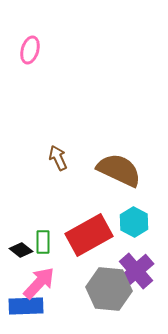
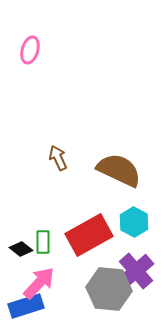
black diamond: moved 1 px up
blue rectangle: rotated 16 degrees counterclockwise
